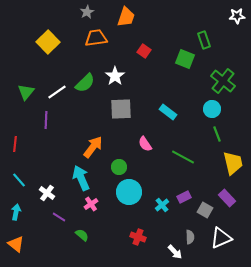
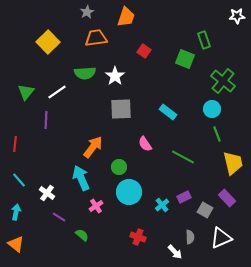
green semicircle at (85, 83): moved 10 px up; rotated 40 degrees clockwise
pink cross at (91, 204): moved 5 px right, 2 px down
